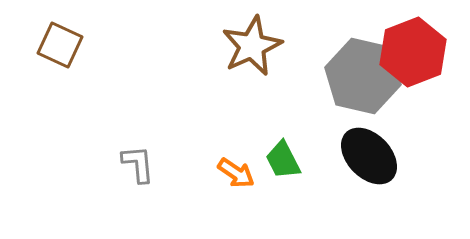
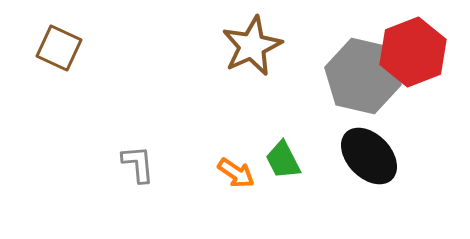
brown square: moved 1 px left, 3 px down
